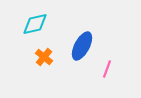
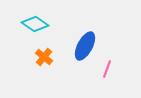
cyan diamond: rotated 48 degrees clockwise
blue ellipse: moved 3 px right
